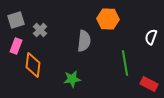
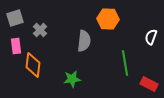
gray square: moved 1 px left, 2 px up
pink rectangle: rotated 28 degrees counterclockwise
